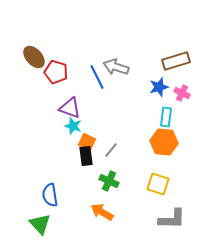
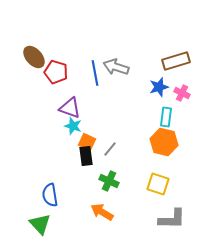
blue line: moved 2 px left, 4 px up; rotated 15 degrees clockwise
orange hexagon: rotated 8 degrees clockwise
gray line: moved 1 px left, 1 px up
